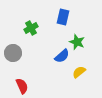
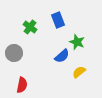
blue rectangle: moved 5 px left, 3 px down; rotated 35 degrees counterclockwise
green cross: moved 1 px left, 1 px up; rotated 24 degrees counterclockwise
gray circle: moved 1 px right
red semicircle: moved 1 px up; rotated 35 degrees clockwise
